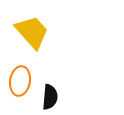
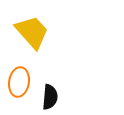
orange ellipse: moved 1 px left, 1 px down
